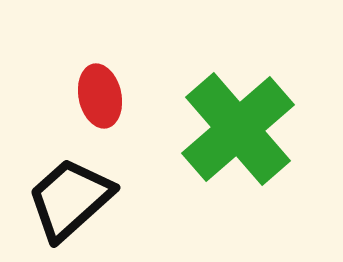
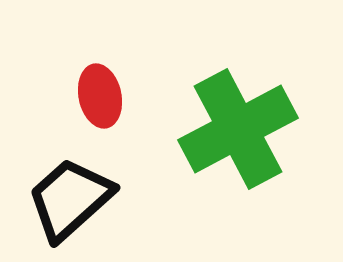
green cross: rotated 13 degrees clockwise
